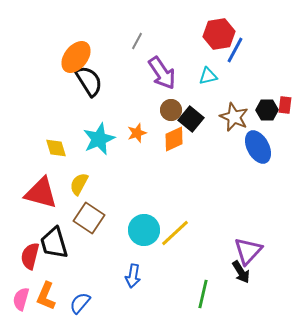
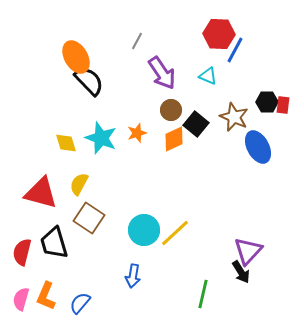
red hexagon: rotated 12 degrees clockwise
orange ellipse: rotated 68 degrees counterclockwise
cyan triangle: rotated 36 degrees clockwise
black semicircle: rotated 12 degrees counterclockwise
red rectangle: moved 2 px left
black hexagon: moved 8 px up
black square: moved 5 px right, 5 px down
cyan star: moved 2 px right, 1 px up; rotated 28 degrees counterclockwise
yellow diamond: moved 10 px right, 5 px up
red semicircle: moved 8 px left, 4 px up
